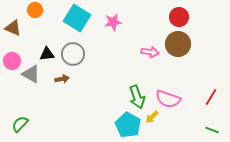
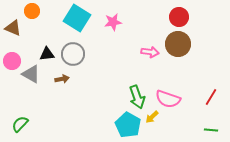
orange circle: moved 3 px left, 1 px down
green line: moved 1 px left; rotated 16 degrees counterclockwise
